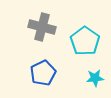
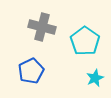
blue pentagon: moved 12 px left, 2 px up
cyan star: rotated 18 degrees counterclockwise
